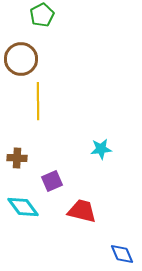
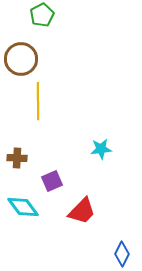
red trapezoid: rotated 120 degrees clockwise
blue diamond: rotated 50 degrees clockwise
